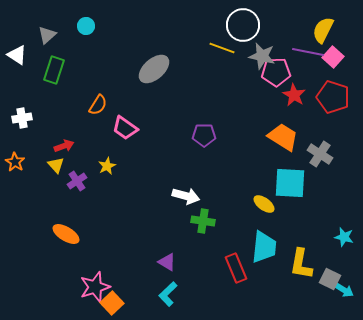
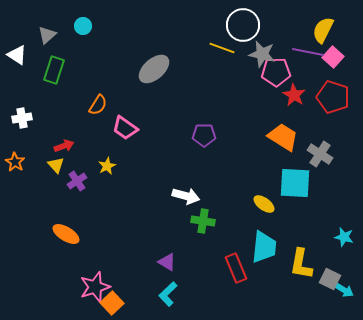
cyan circle: moved 3 px left
gray star: moved 2 px up
cyan square: moved 5 px right
